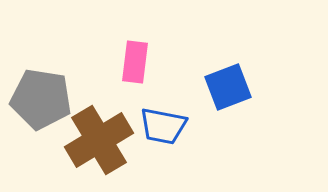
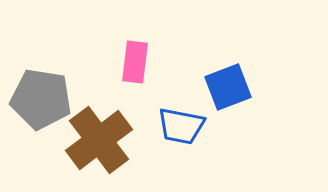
blue trapezoid: moved 18 px right
brown cross: rotated 6 degrees counterclockwise
